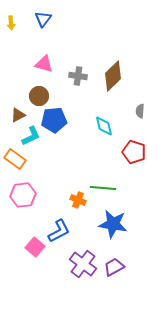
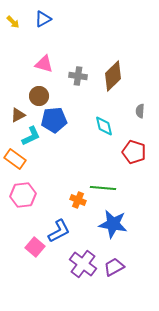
blue triangle: rotated 24 degrees clockwise
yellow arrow: moved 2 px right, 1 px up; rotated 40 degrees counterclockwise
